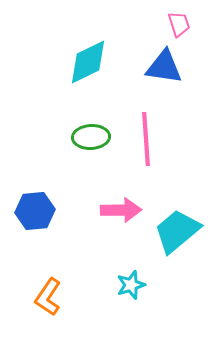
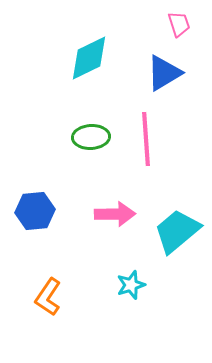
cyan diamond: moved 1 px right, 4 px up
blue triangle: moved 6 px down; rotated 39 degrees counterclockwise
pink arrow: moved 6 px left, 4 px down
